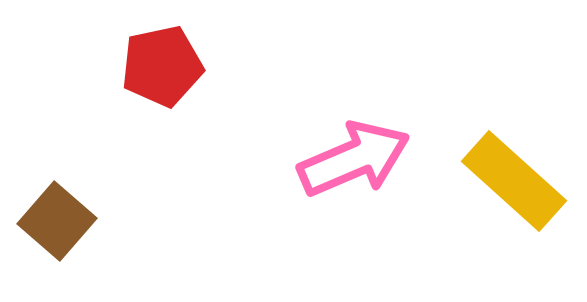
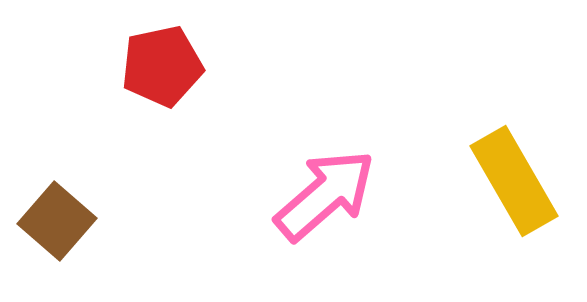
pink arrow: moved 29 px left, 36 px down; rotated 18 degrees counterclockwise
yellow rectangle: rotated 18 degrees clockwise
